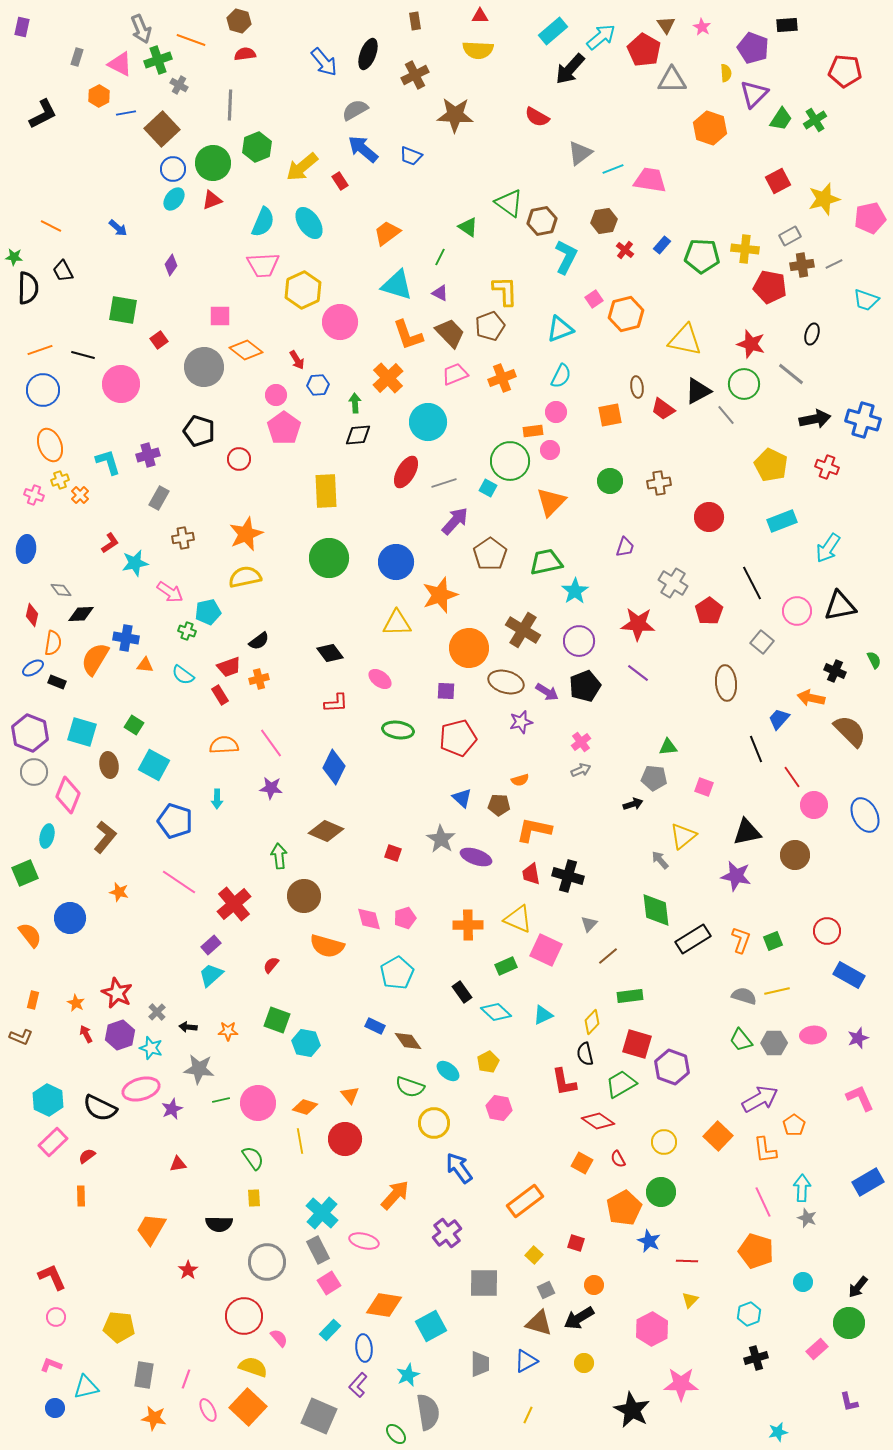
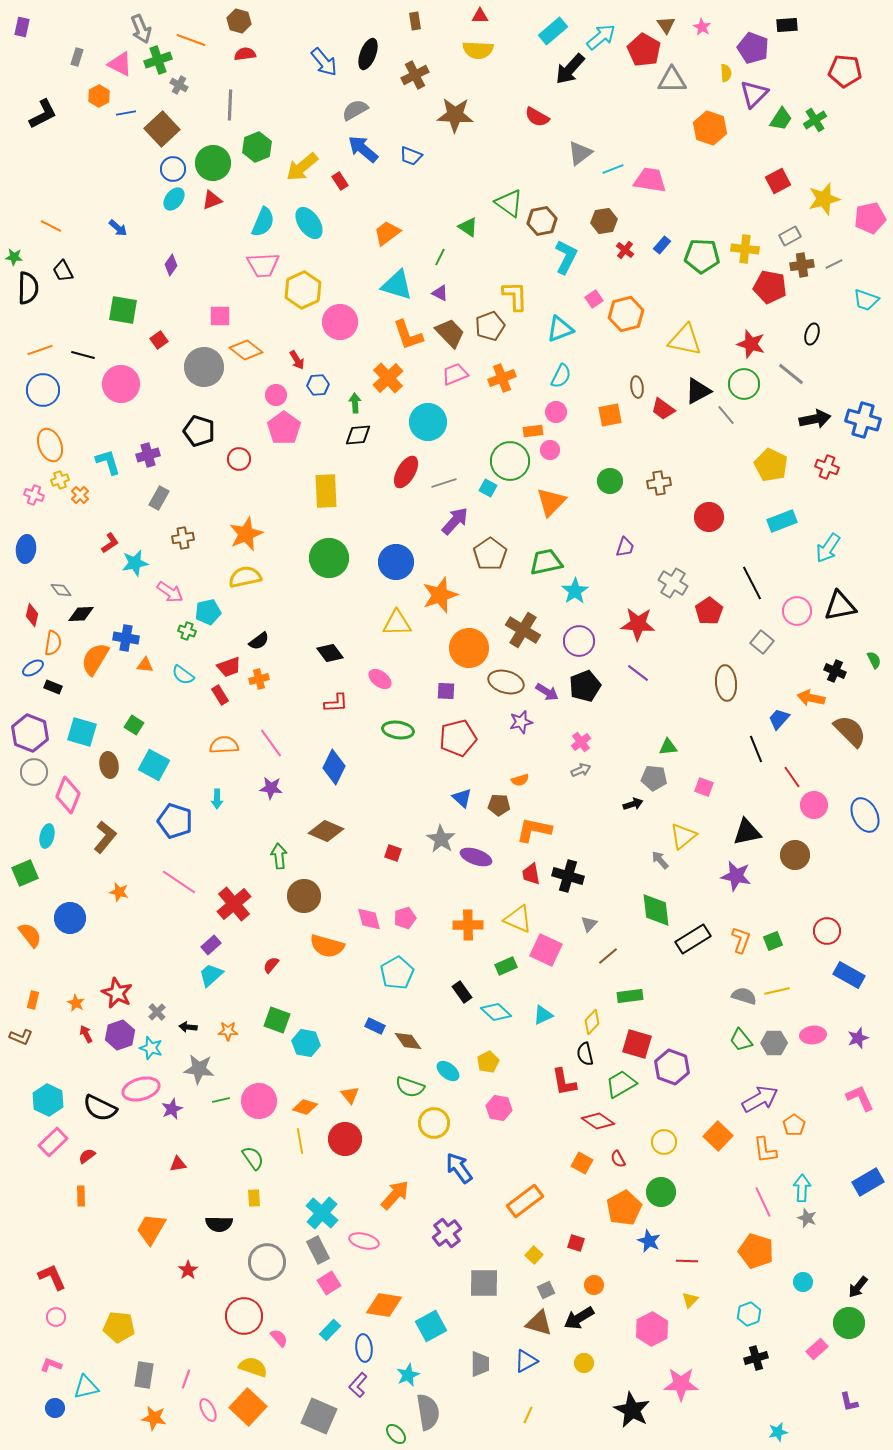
yellow L-shape at (505, 291): moved 10 px right, 5 px down
black rectangle at (57, 682): moved 4 px left, 5 px down
pink circle at (258, 1103): moved 1 px right, 2 px up
